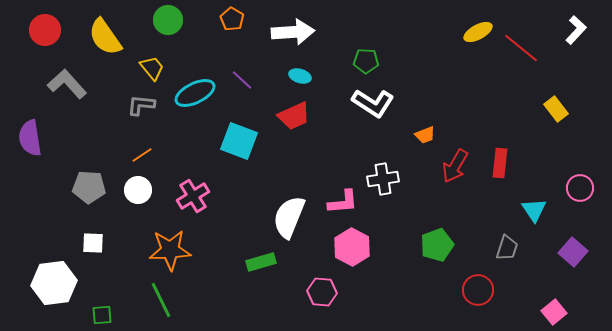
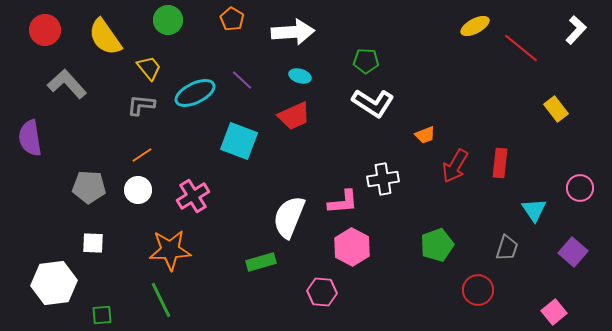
yellow ellipse at (478, 32): moved 3 px left, 6 px up
yellow trapezoid at (152, 68): moved 3 px left
